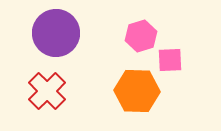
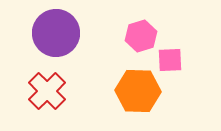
orange hexagon: moved 1 px right
